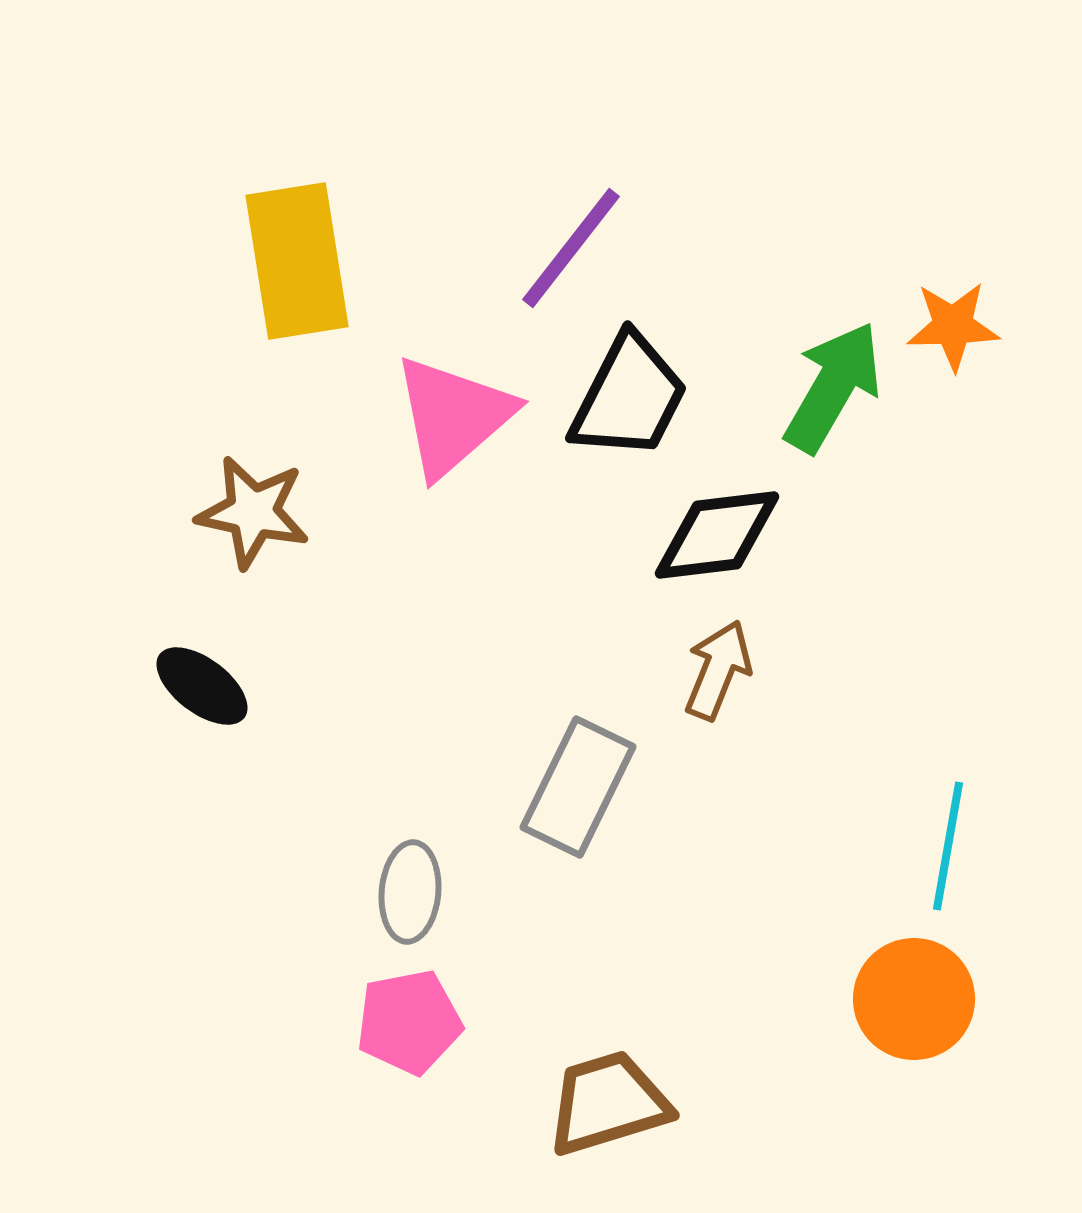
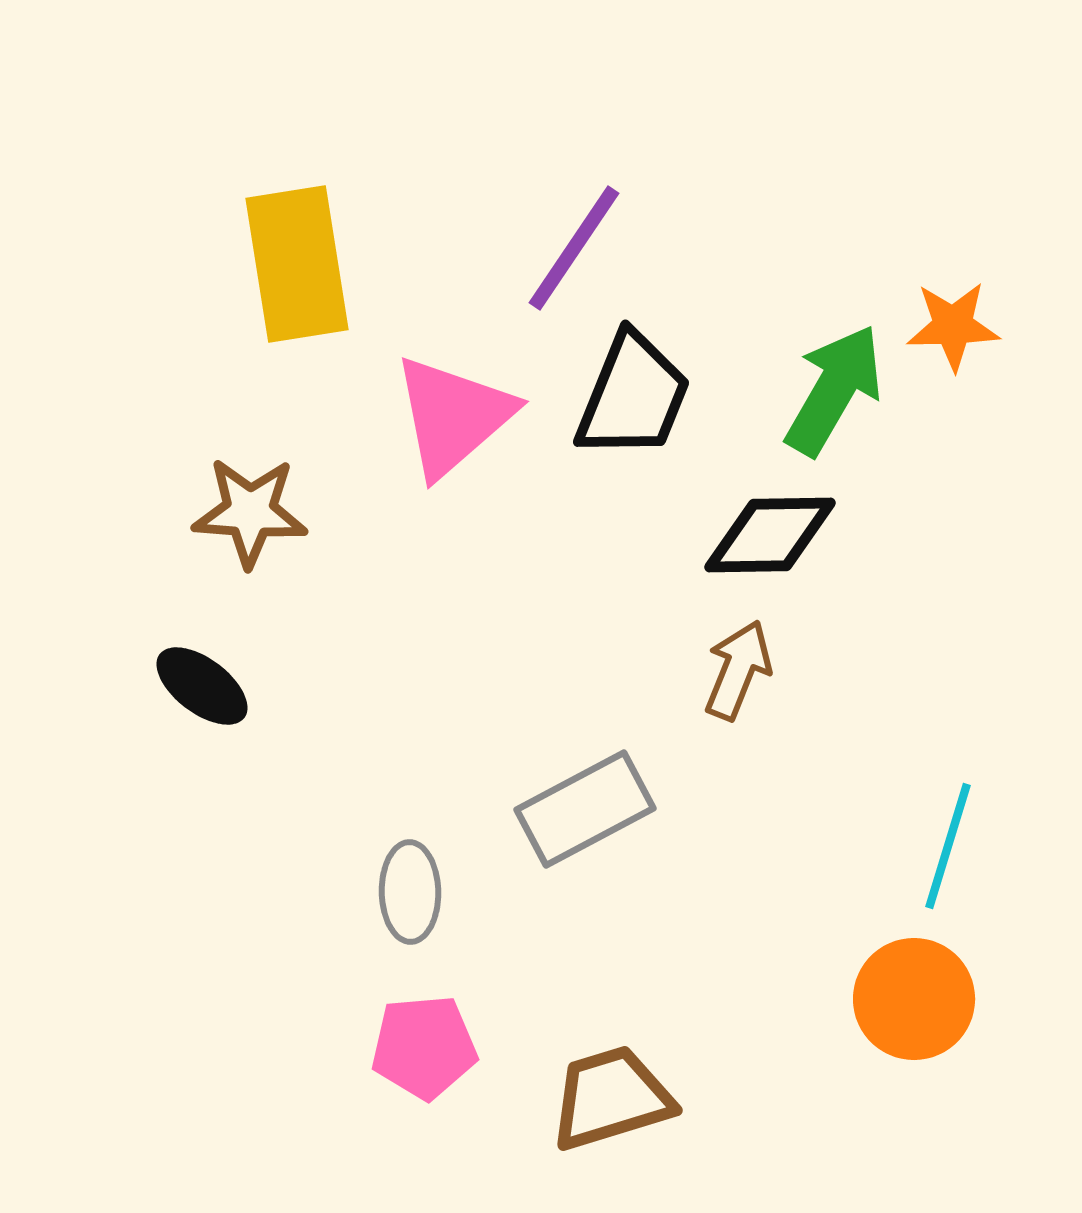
purple line: moved 3 px right; rotated 4 degrees counterclockwise
yellow rectangle: moved 3 px down
green arrow: moved 1 px right, 3 px down
black trapezoid: moved 4 px right, 1 px up; rotated 5 degrees counterclockwise
brown star: moved 3 px left; rotated 8 degrees counterclockwise
black diamond: moved 53 px right; rotated 6 degrees clockwise
brown arrow: moved 20 px right
gray rectangle: moved 7 px right, 22 px down; rotated 36 degrees clockwise
cyan line: rotated 7 degrees clockwise
gray ellipse: rotated 6 degrees counterclockwise
pink pentagon: moved 15 px right, 25 px down; rotated 6 degrees clockwise
brown trapezoid: moved 3 px right, 5 px up
